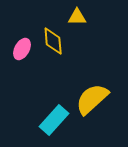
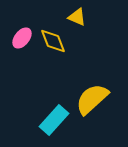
yellow triangle: rotated 24 degrees clockwise
yellow diamond: rotated 16 degrees counterclockwise
pink ellipse: moved 11 px up; rotated 10 degrees clockwise
